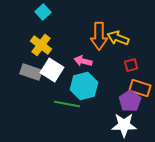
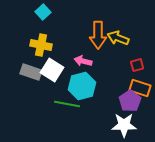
orange arrow: moved 1 px left, 1 px up
yellow cross: rotated 25 degrees counterclockwise
red square: moved 6 px right
cyan hexagon: moved 2 px left
